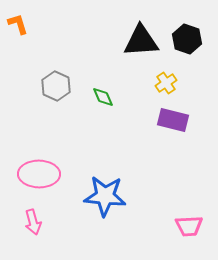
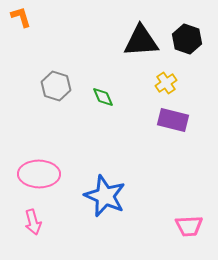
orange L-shape: moved 3 px right, 7 px up
gray hexagon: rotated 8 degrees counterclockwise
blue star: rotated 18 degrees clockwise
